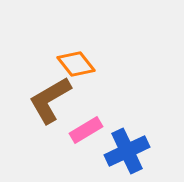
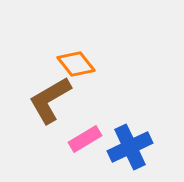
pink rectangle: moved 1 px left, 9 px down
blue cross: moved 3 px right, 4 px up
